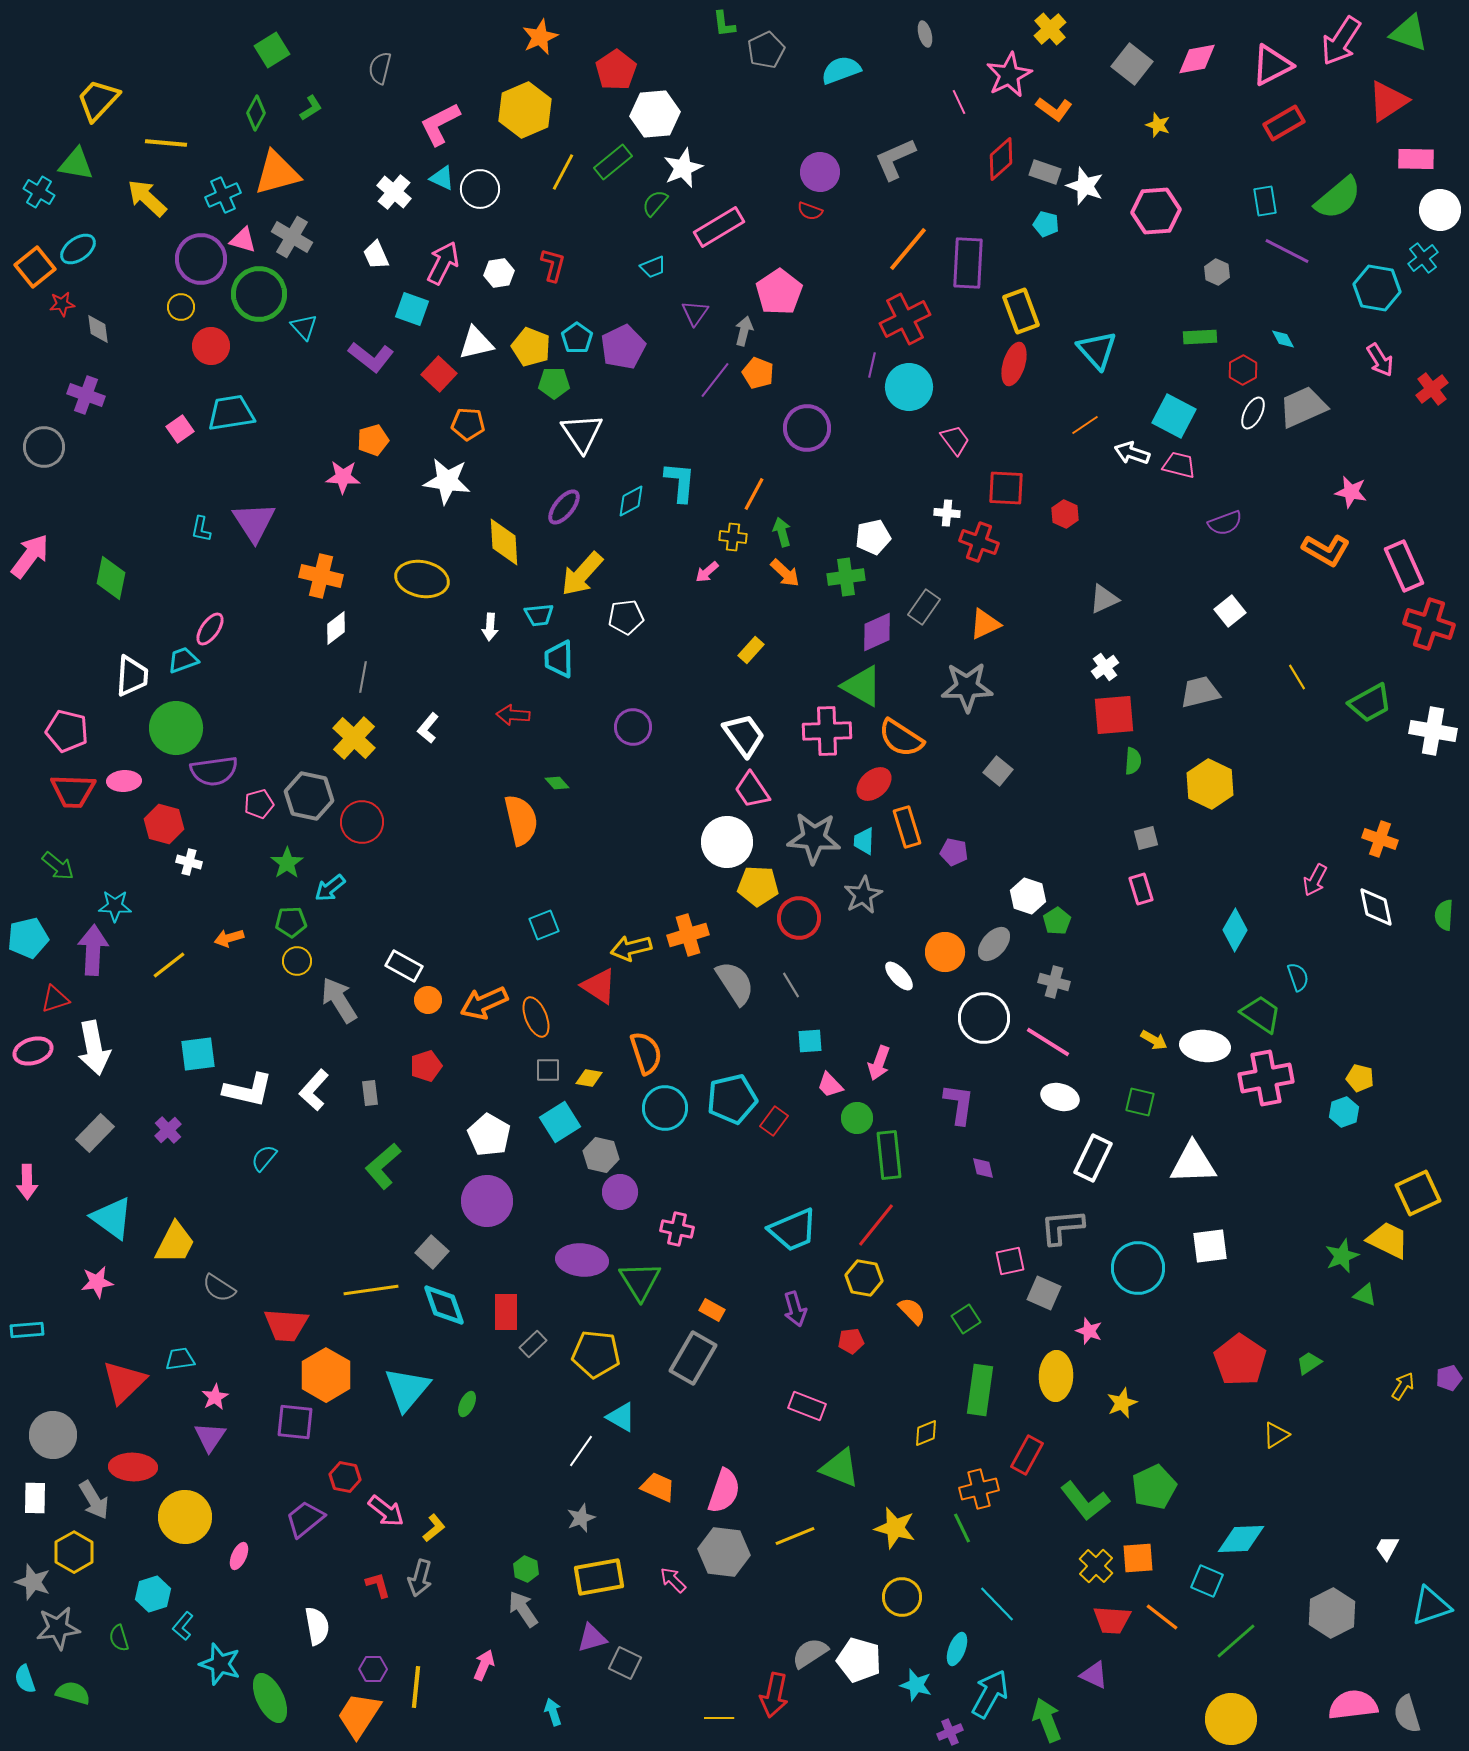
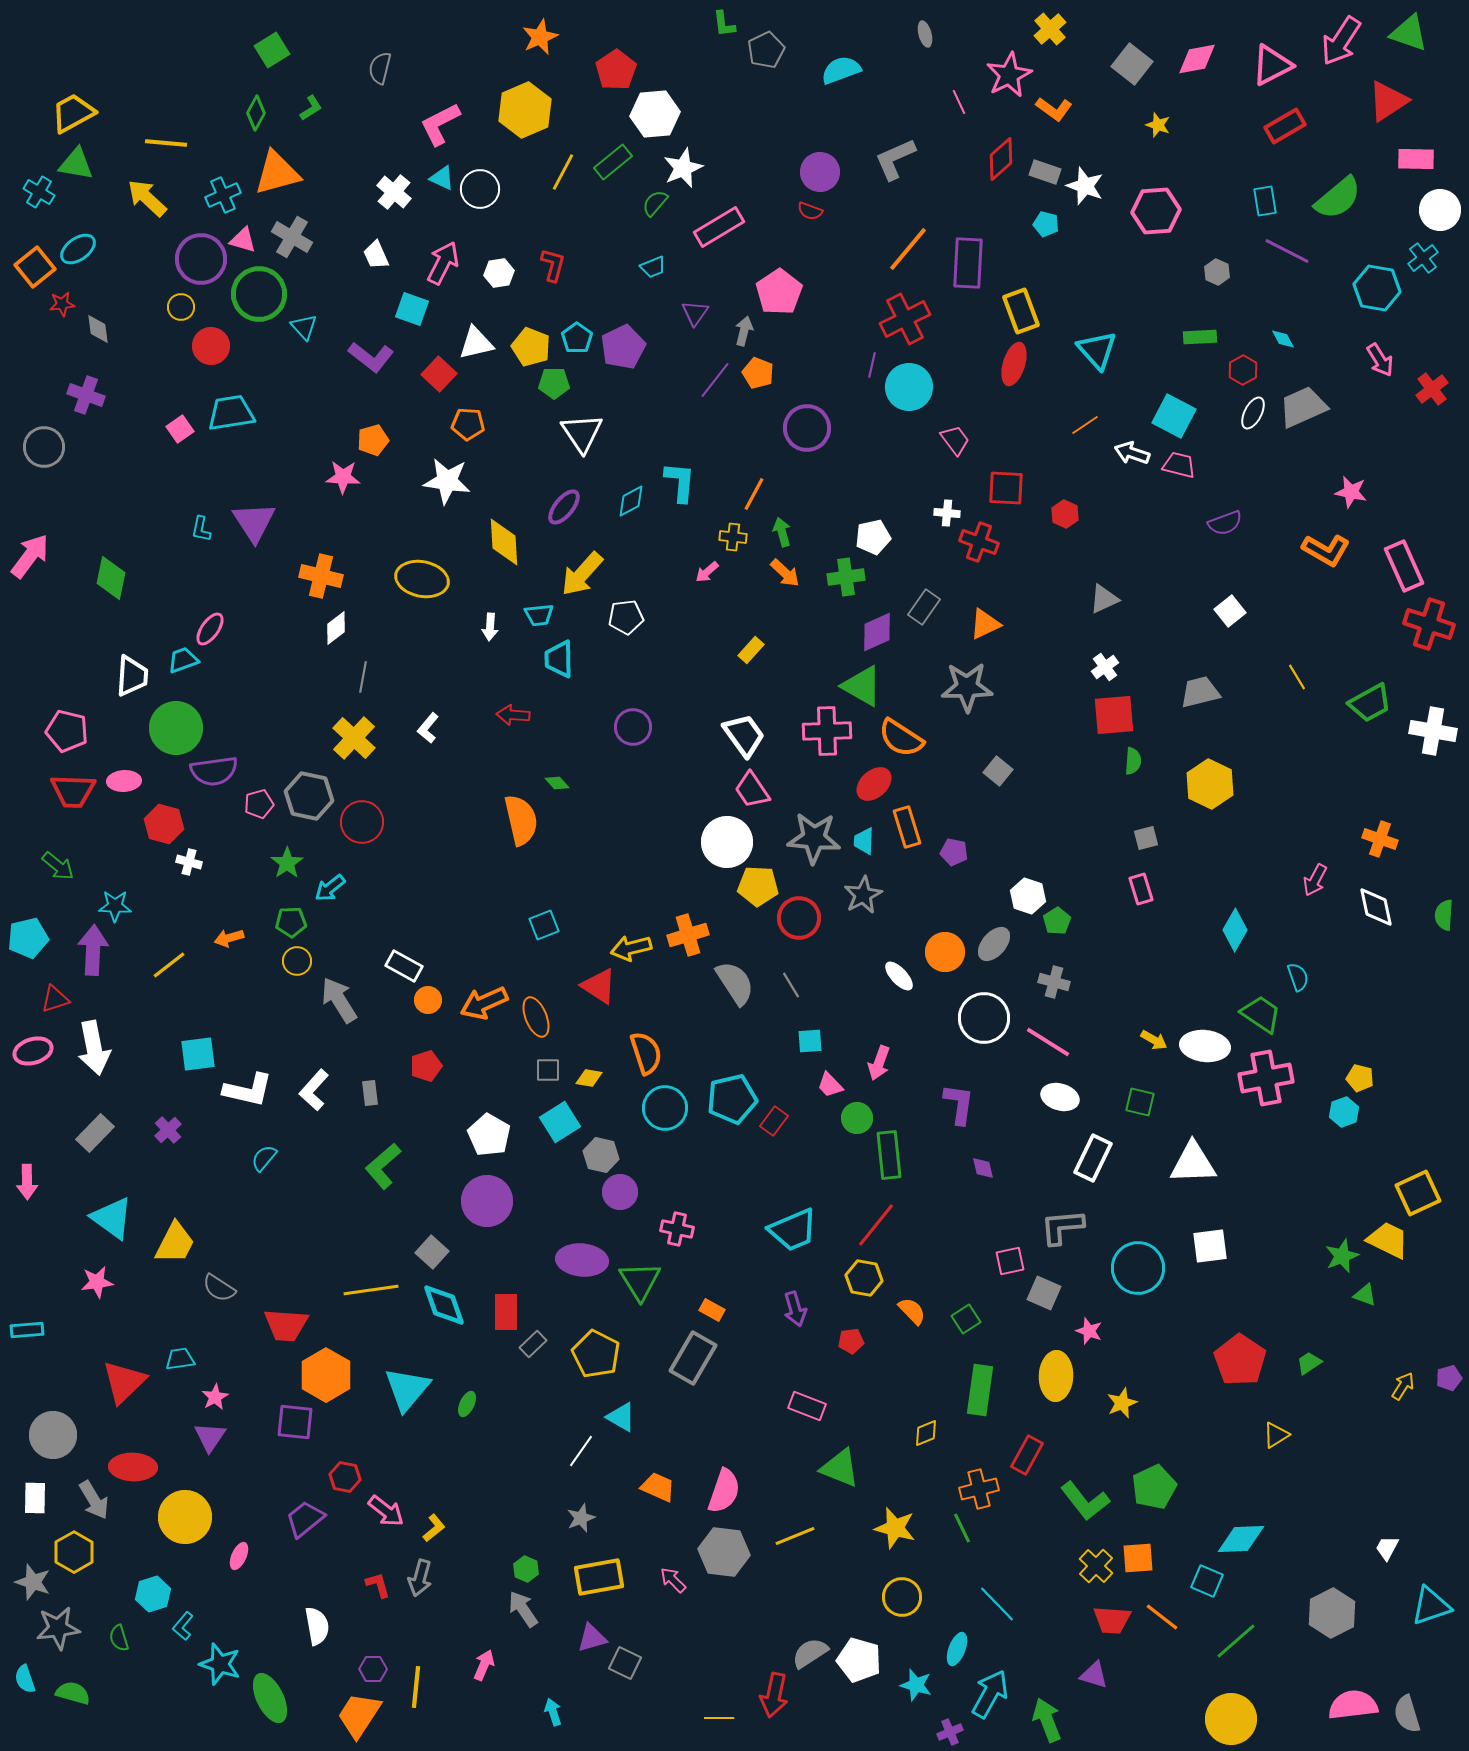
yellow trapezoid at (98, 100): moved 25 px left, 13 px down; rotated 18 degrees clockwise
red rectangle at (1284, 123): moved 1 px right, 3 px down
yellow pentagon at (596, 1354): rotated 21 degrees clockwise
purple triangle at (1094, 1675): rotated 8 degrees counterclockwise
